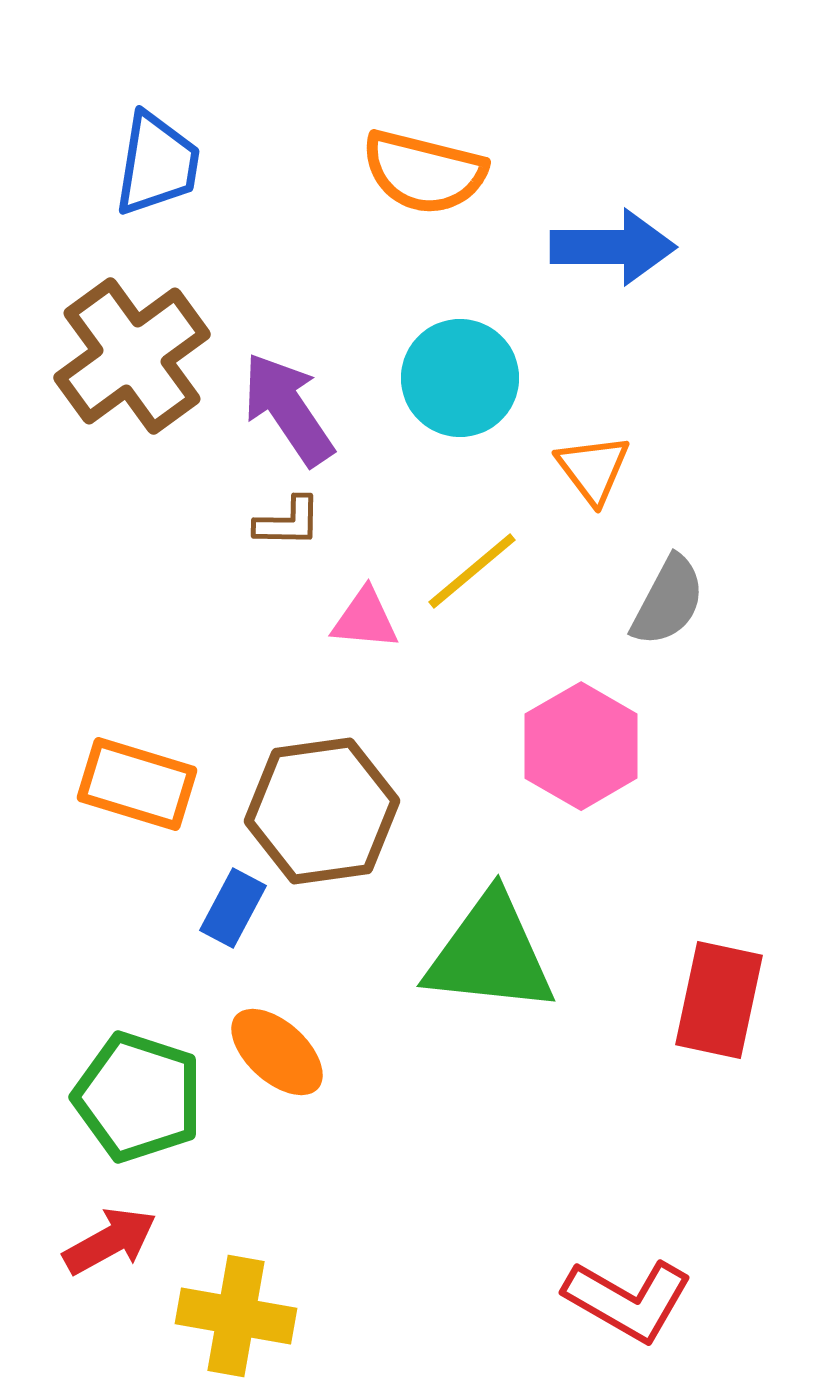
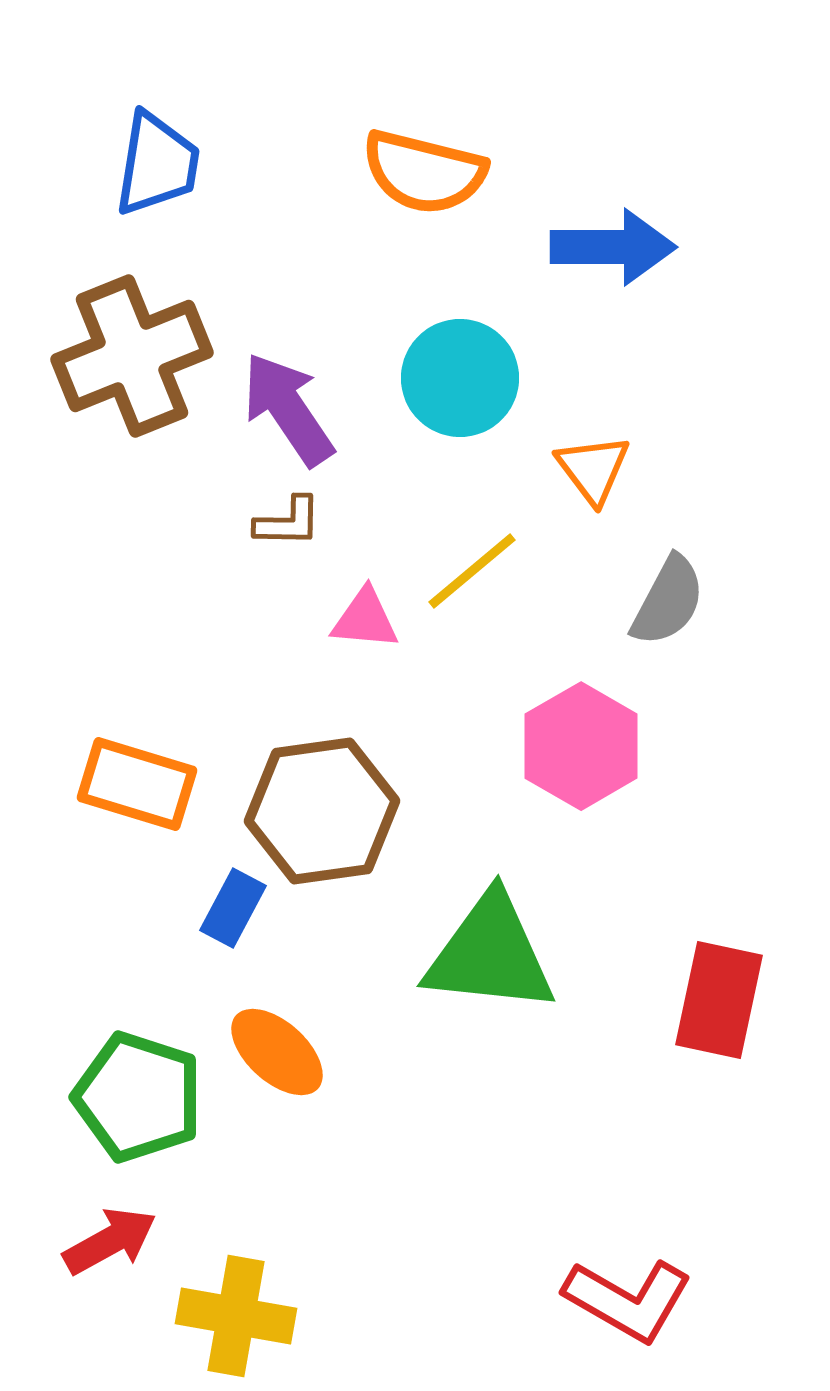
brown cross: rotated 14 degrees clockwise
